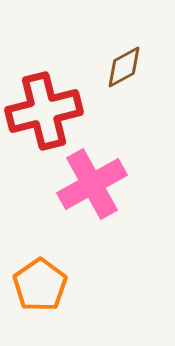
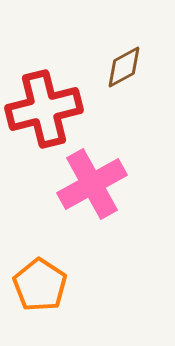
red cross: moved 2 px up
orange pentagon: rotated 4 degrees counterclockwise
